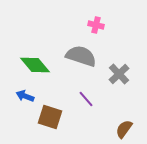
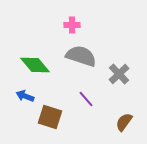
pink cross: moved 24 px left; rotated 14 degrees counterclockwise
brown semicircle: moved 7 px up
